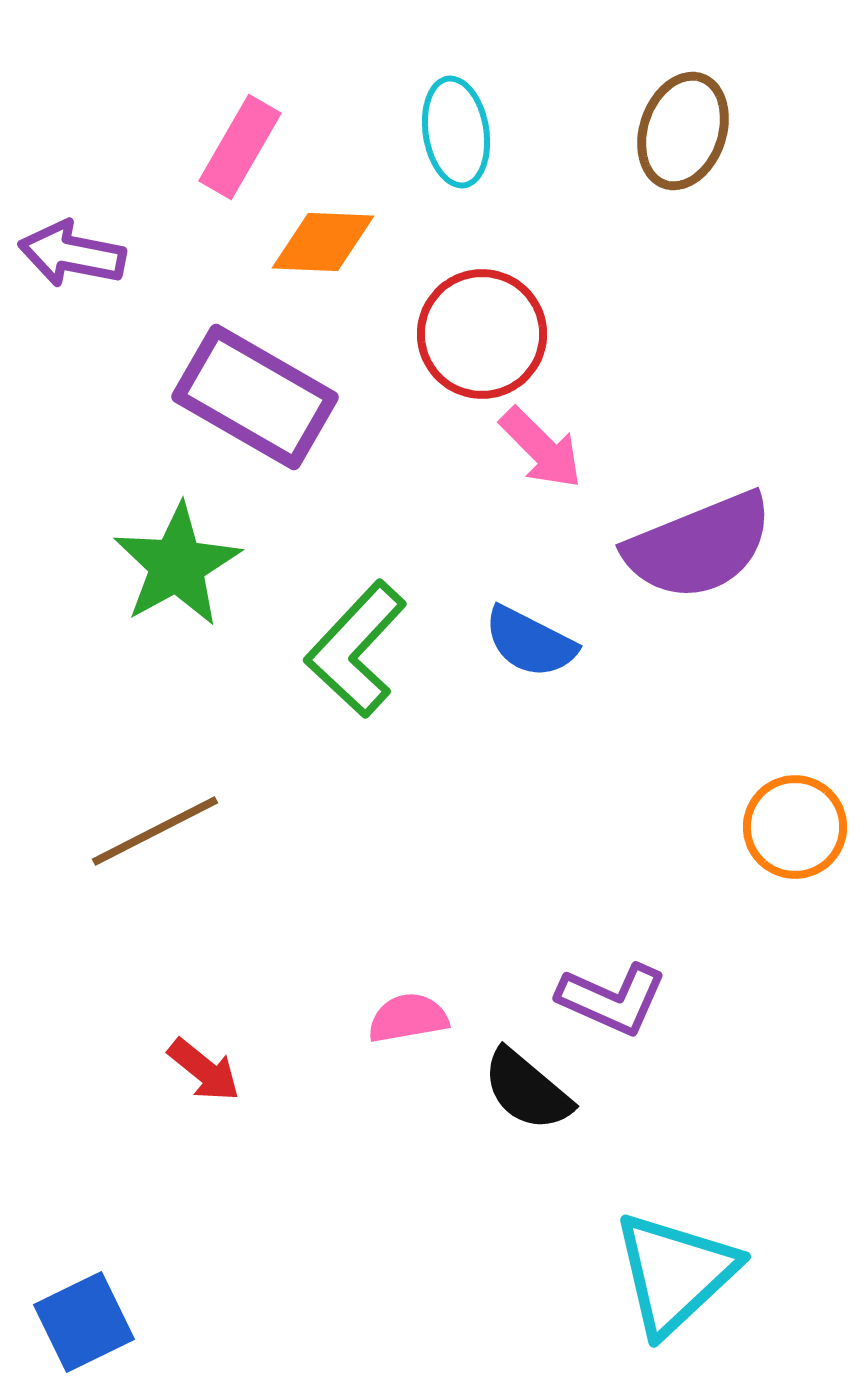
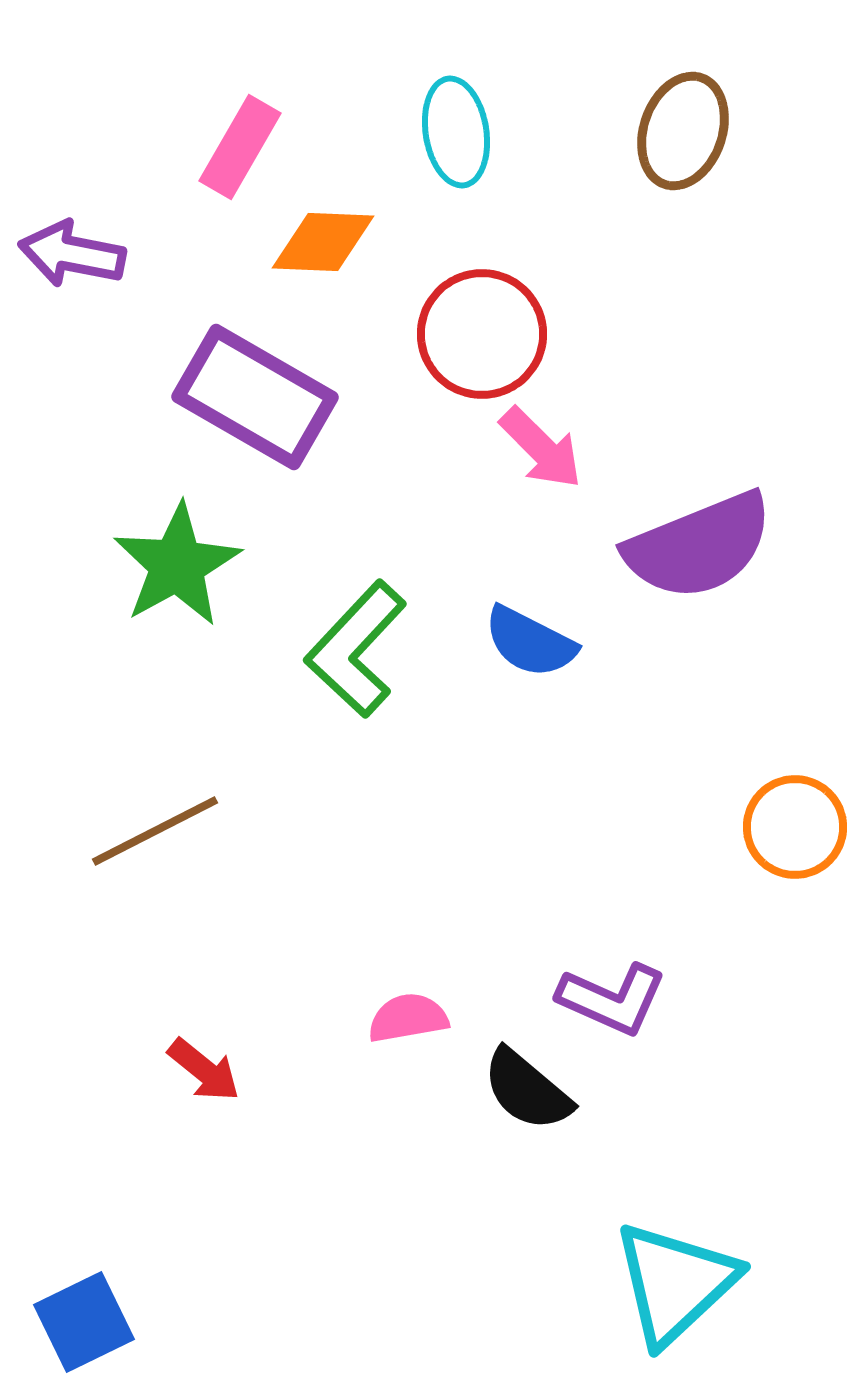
cyan triangle: moved 10 px down
